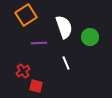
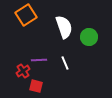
green circle: moved 1 px left
purple line: moved 17 px down
white line: moved 1 px left
